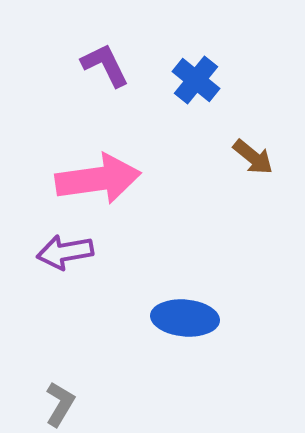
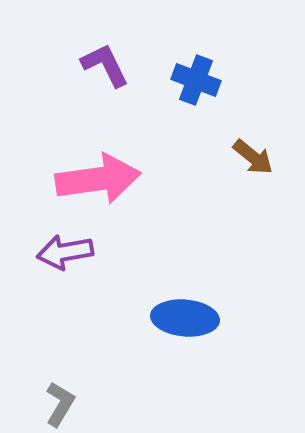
blue cross: rotated 18 degrees counterclockwise
